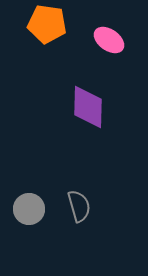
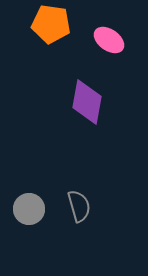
orange pentagon: moved 4 px right
purple diamond: moved 1 px left, 5 px up; rotated 9 degrees clockwise
